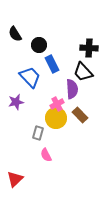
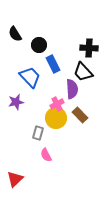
blue rectangle: moved 1 px right
